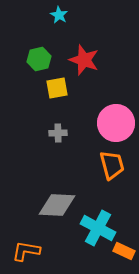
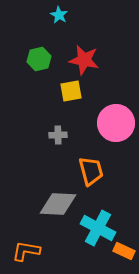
red star: rotated 8 degrees counterclockwise
yellow square: moved 14 px right, 3 px down
gray cross: moved 2 px down
orange trapezoid: moved 21 px left, 6 px down
gray diamond: moved 1 px right, 1 px up
